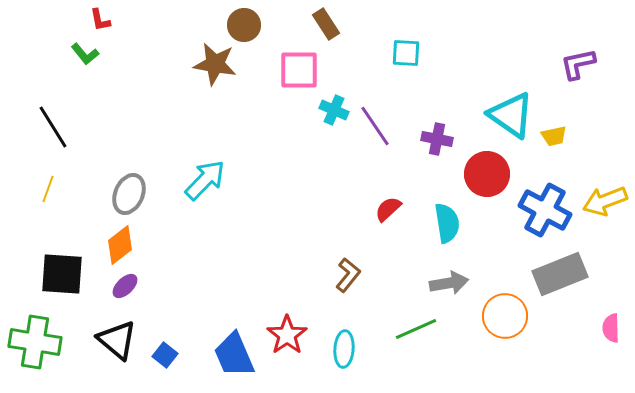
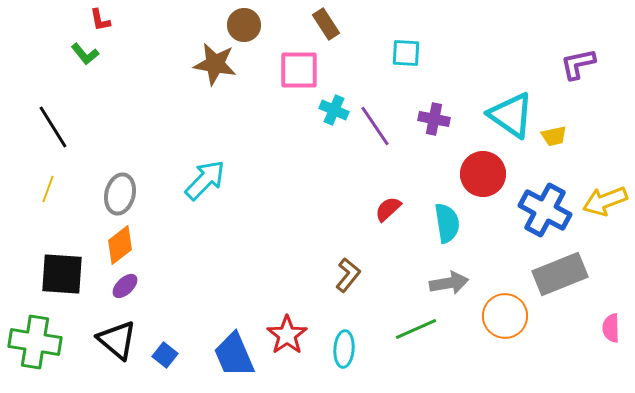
purple cross: moved 3 px left, 20 px up
red circle: moved 4 px left
gray ellipse: moved 9 px left; rotated 9 degrees counterclockwise
